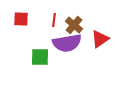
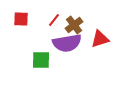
red line: rotated 32 degrees clockwise
brown cross: rotated 12 degrees clockwise
red triangle: rotated 18 degrees clockwise
green square: moved 1 px right, 3 px down
